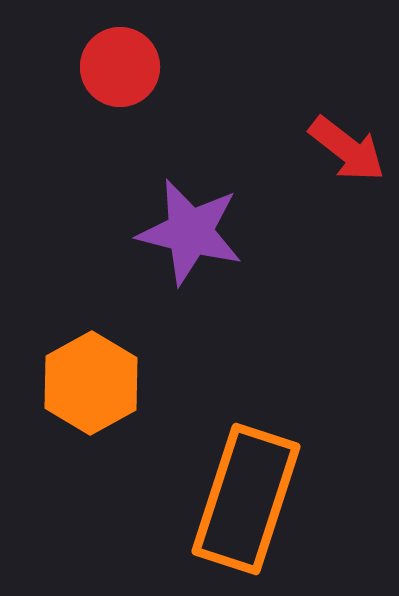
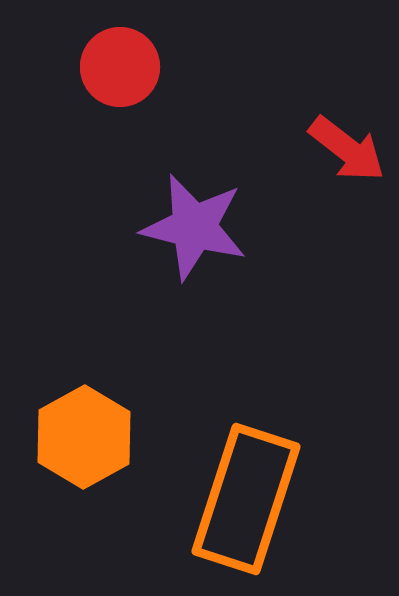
purple star: moved 4 px right, 5 px up
orange hexagon: moved 7 px left, 54 px down
